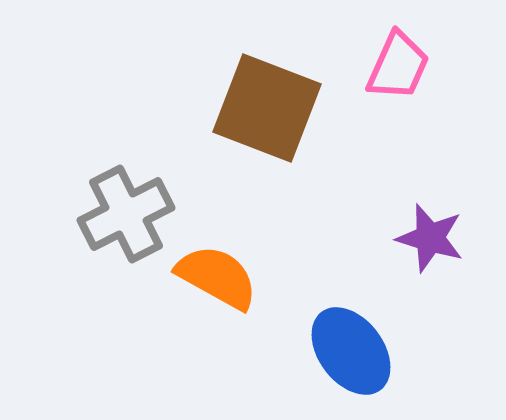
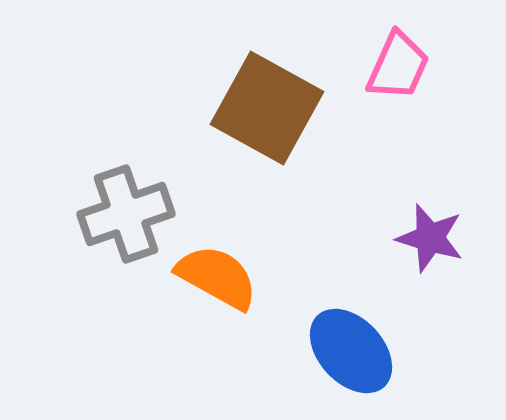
brown square: rotated 8 degrees clockwise
gray cross: rotated 8 degrees clockwise
blue ellipse: rotated 6 degrees counterclockwise
